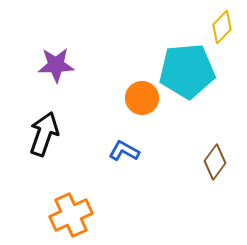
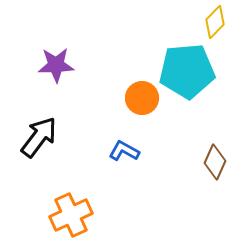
yellow diamond: moved 7 px left, 5 px up
black arrow: moved 5 px left, 3 px down; rotated 18 degrees clockwise
brown diamond: rotated 12 degrees counterclockwise
